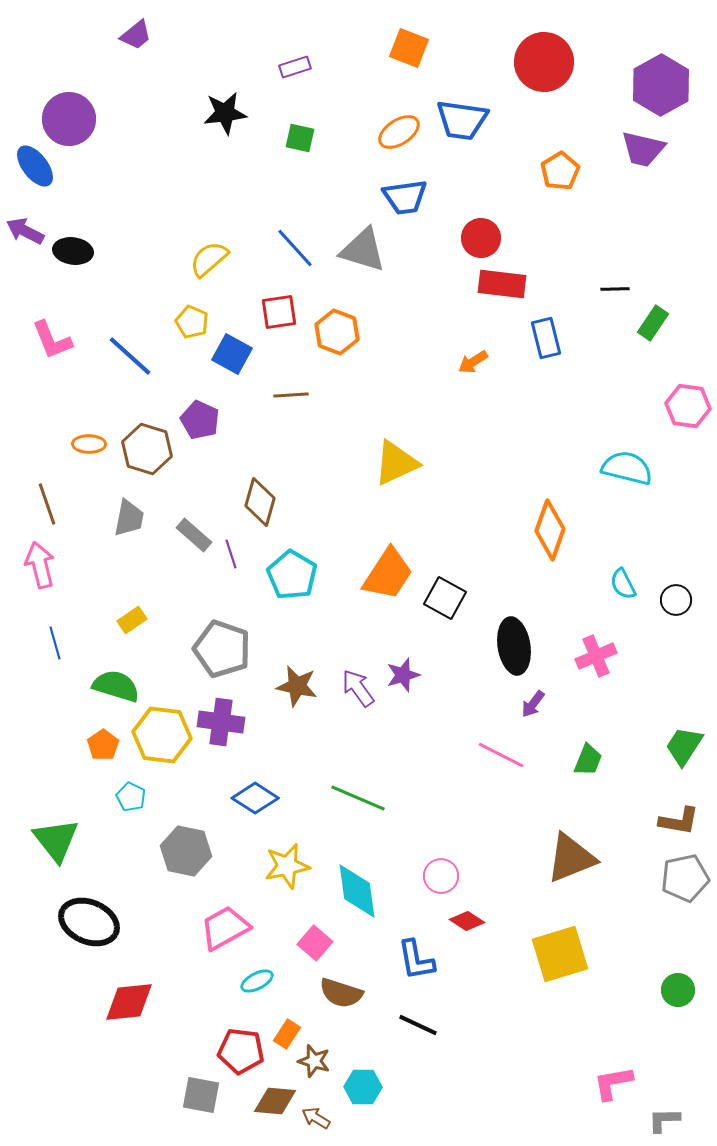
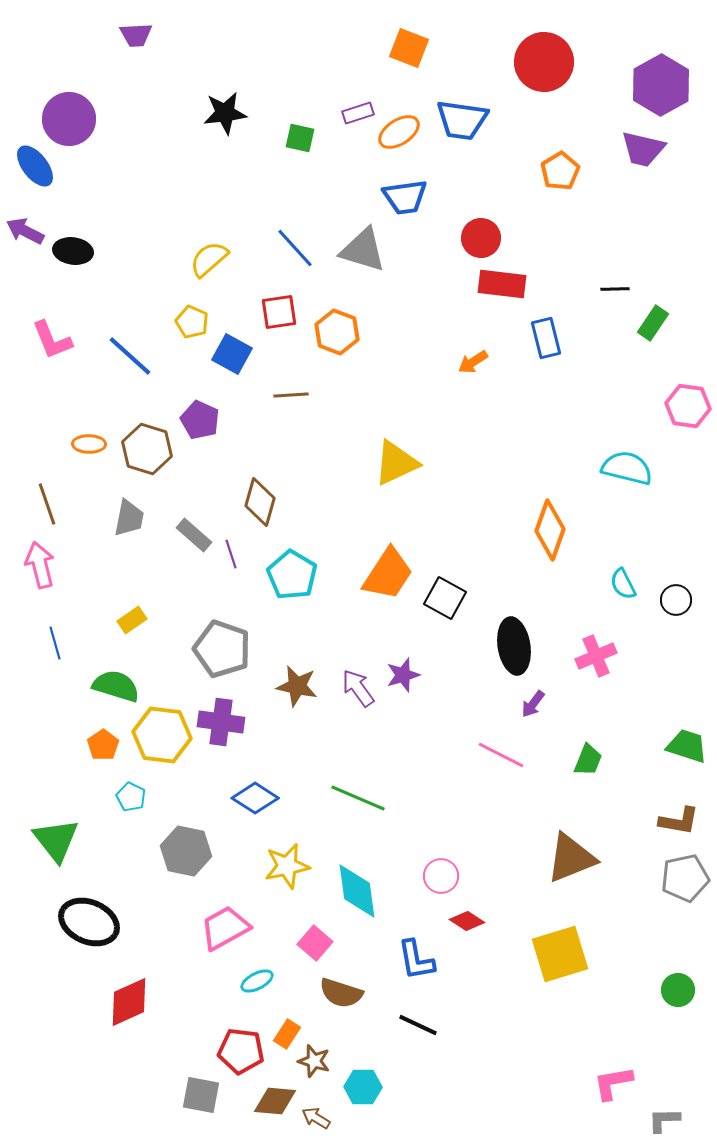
purple trapezoid at (136, 35): rotated 36 degrees clockwise
purple rectangle at (295, 67): moved 63 px right, 46 px down
green trapezoid at (684, 746): moved 3 px right; rotated 75 degrees clockwise
red diamond at (129, 1002): rotated 18 degrees counterclockwise
